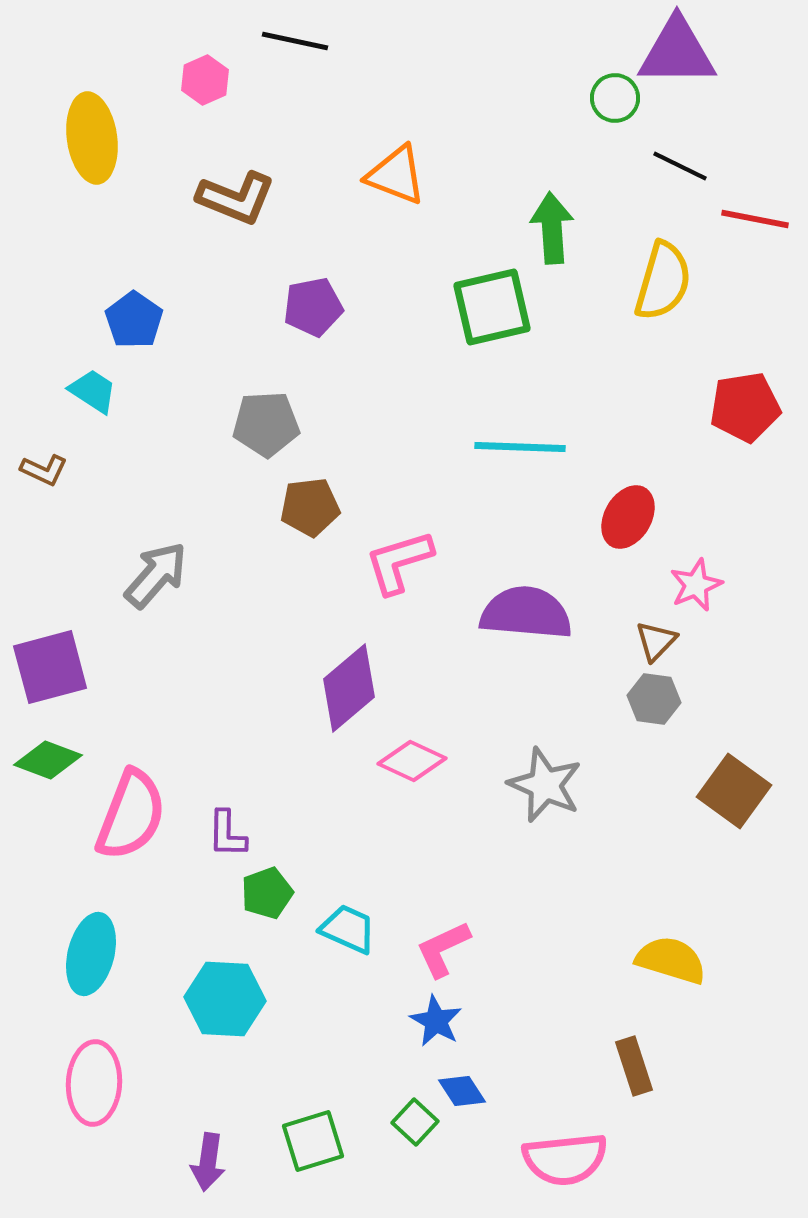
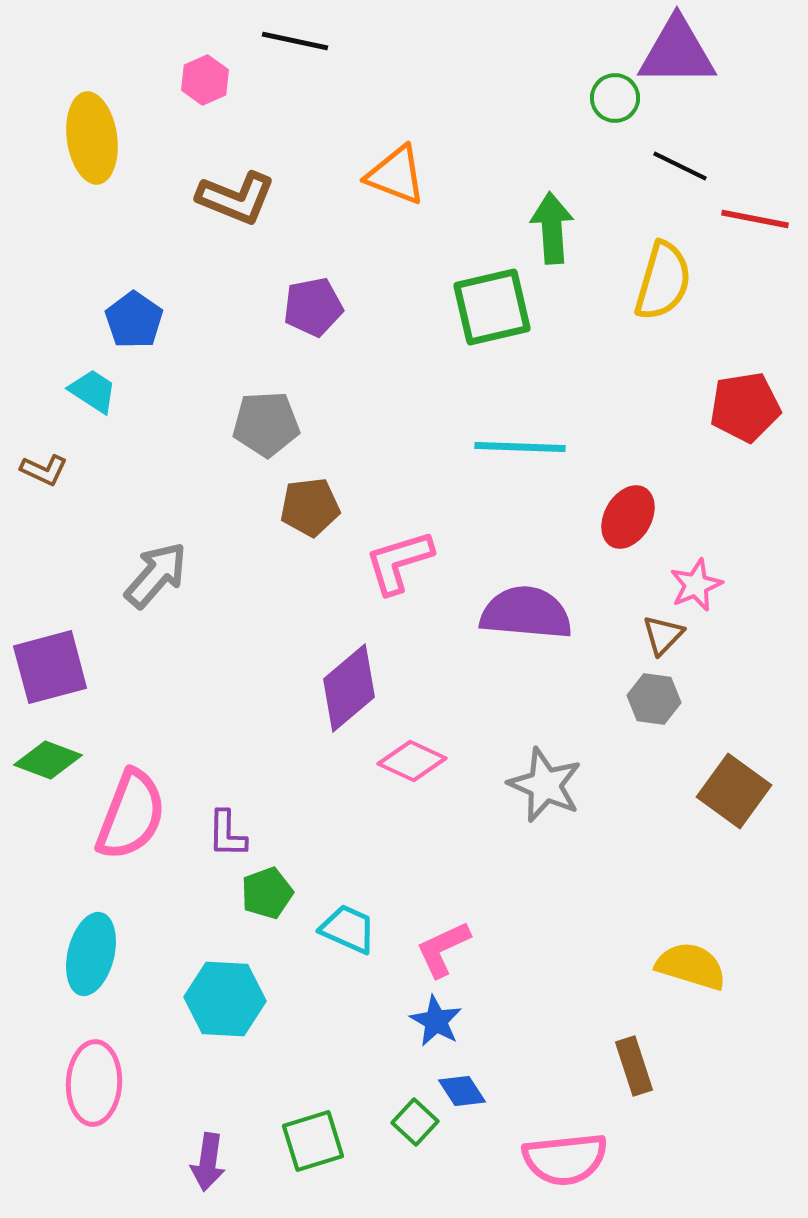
brown triangle at (656, 641): moved 7 px right, 6 px up
yellow semicircle at (671, 960): moved 20 px right, 6 px down
